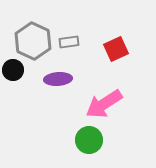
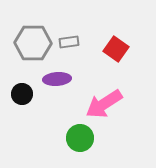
gray hexagon: moved 2 px down; rotated 24 degrees counterclockwise
red square: rotated 30 degrees counterclockwise
black circle: moved 9 px right, 24 px down
purple ellipse: moved 1 px left
green circle: moved 9 px left, 2 px up
